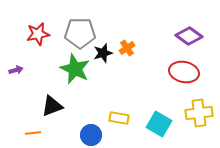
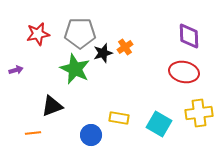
purple diamond: rotated 52 degrees clockwise
orange cross: moved 2 px left, 1 px up
